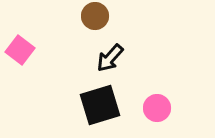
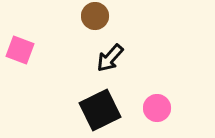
pink square: rotated 16 degrees counterclockwise
black square: moved 5 px down; rotated 9 degrees counterclockwise
